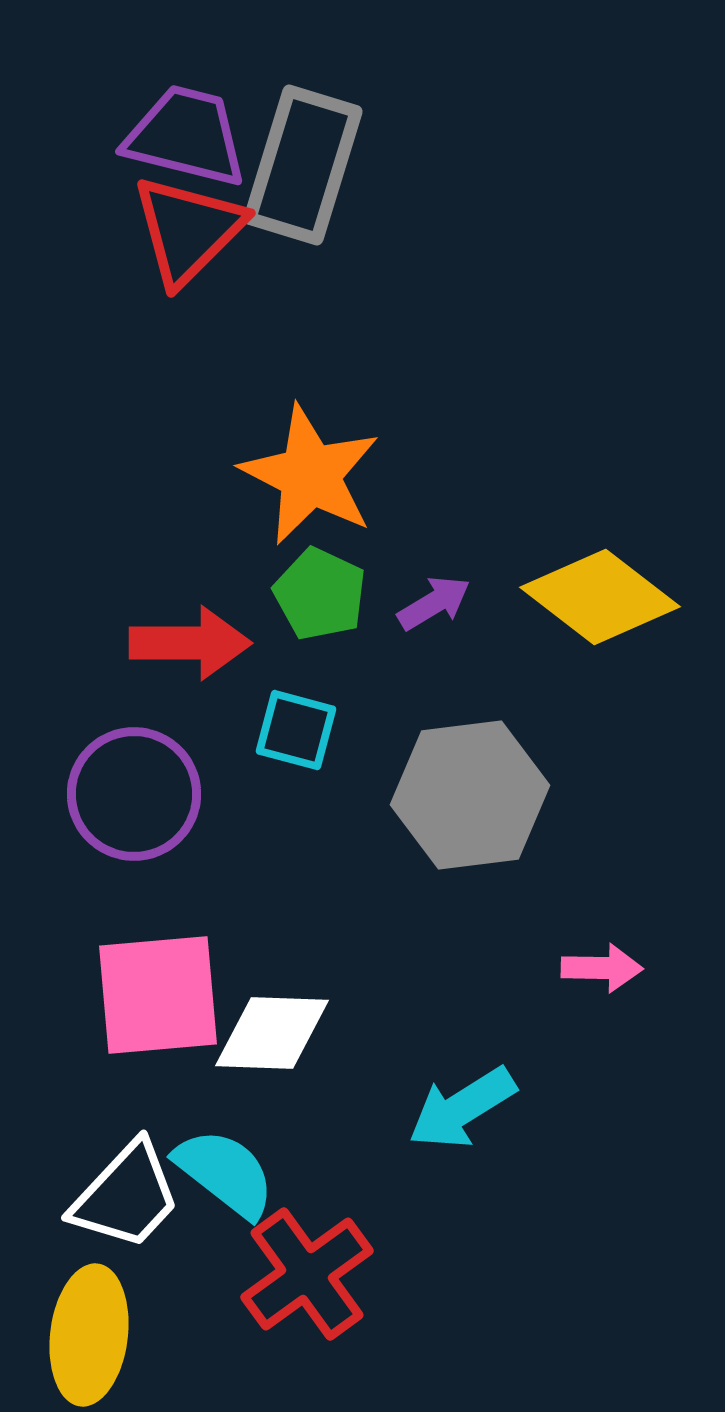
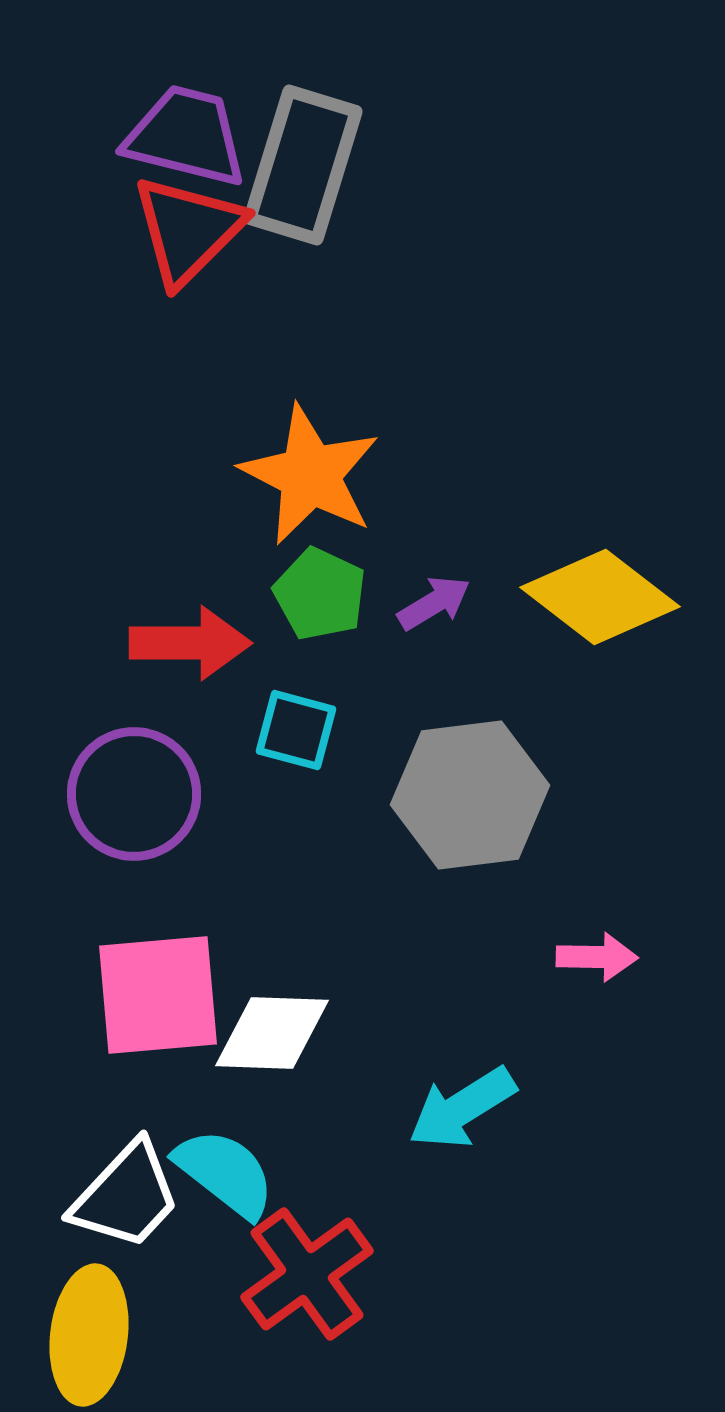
pink arrow: moved 5 px left, 11 px up
